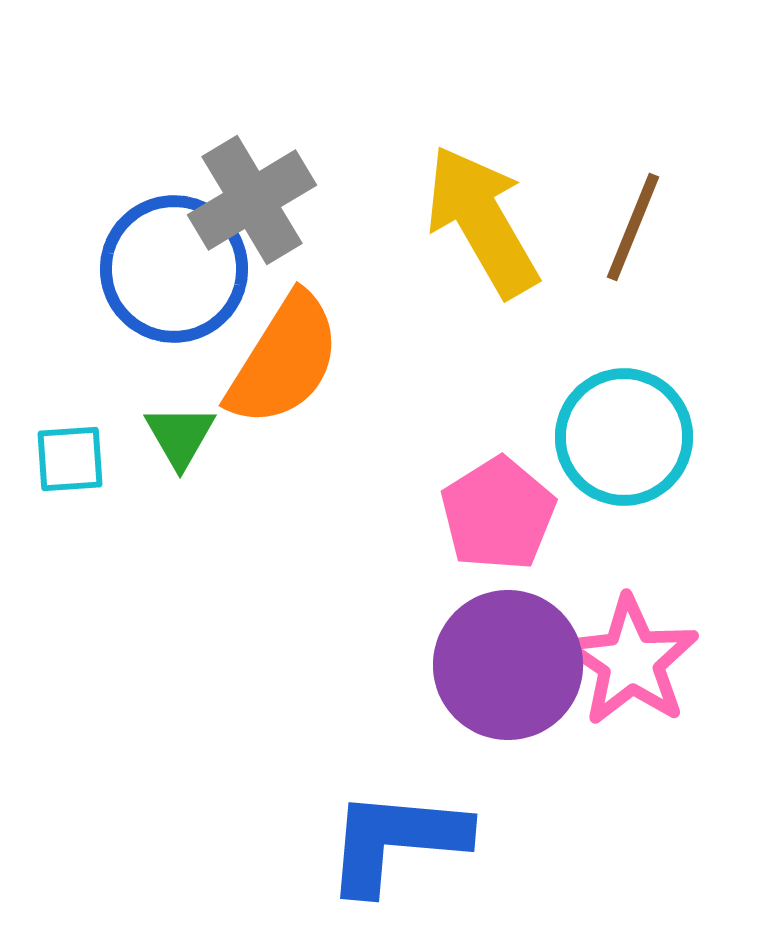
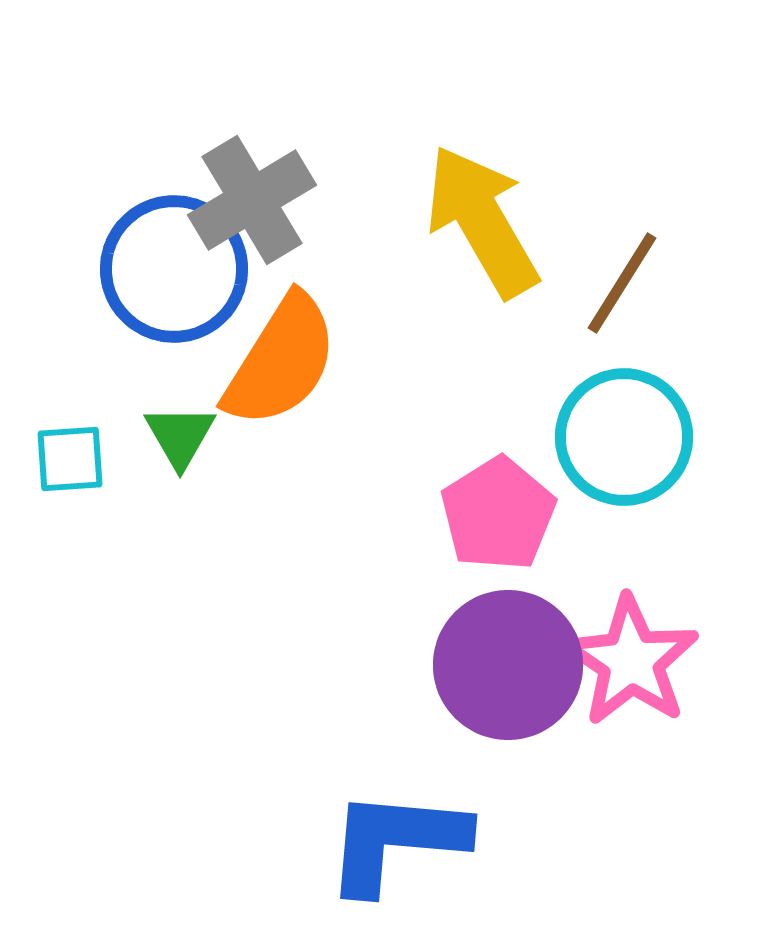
brown line: moved 11 px left, 56 px down; rotated 10 degrees clockwise
orange semicircle: moved 3 px left, 1 px down
